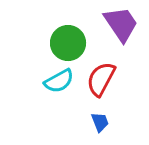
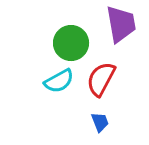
purple trapezoid: rotated 24 degrees clockwise
green circle: moved 3 px right
